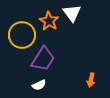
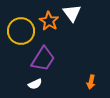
yellow circle: moved 1 px left, 4 px up
orange arrow: moved 2 px down
white semicircle: moved 4 px left, 1 px up
